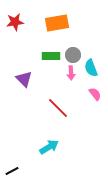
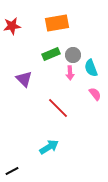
red star: moved 3 px left, 4 px down
green rectangle: moved 2 px up; rotated 24 degrees counterclockwise
pink arrow: moved 1 px left
